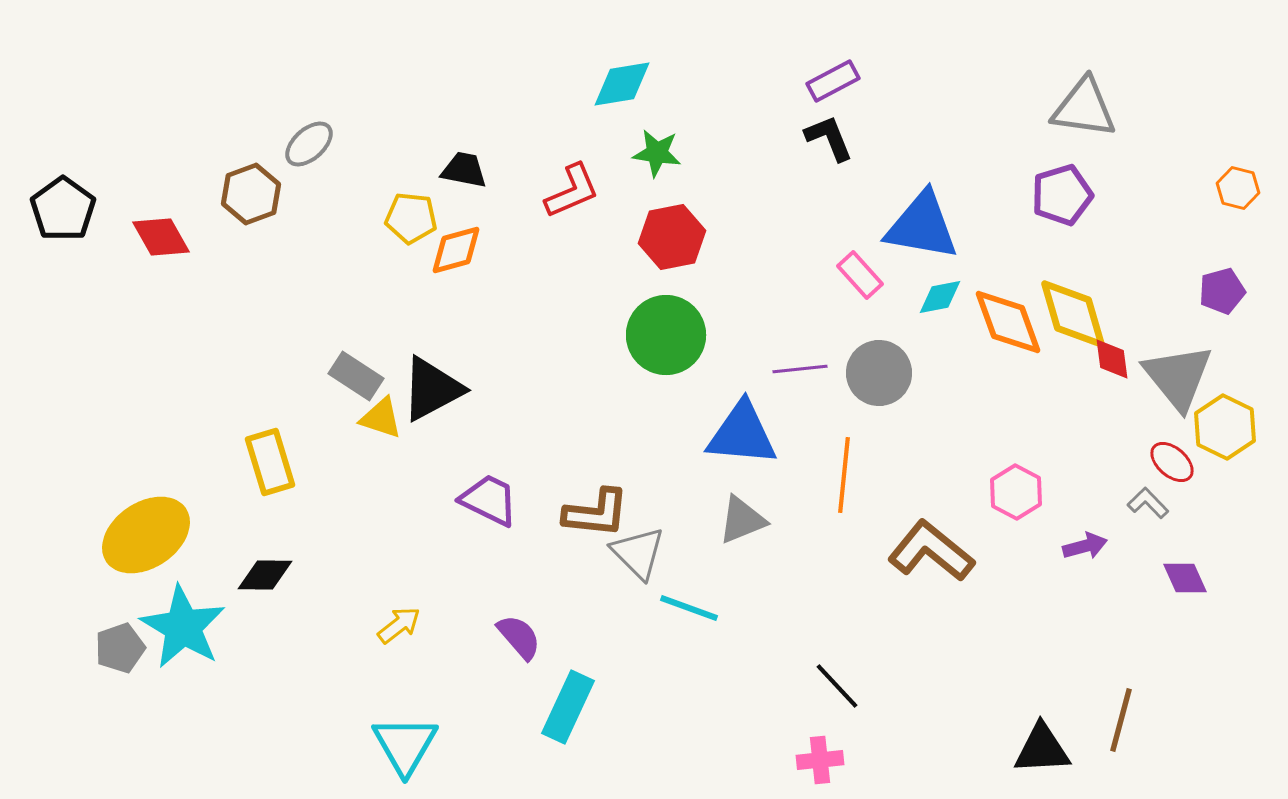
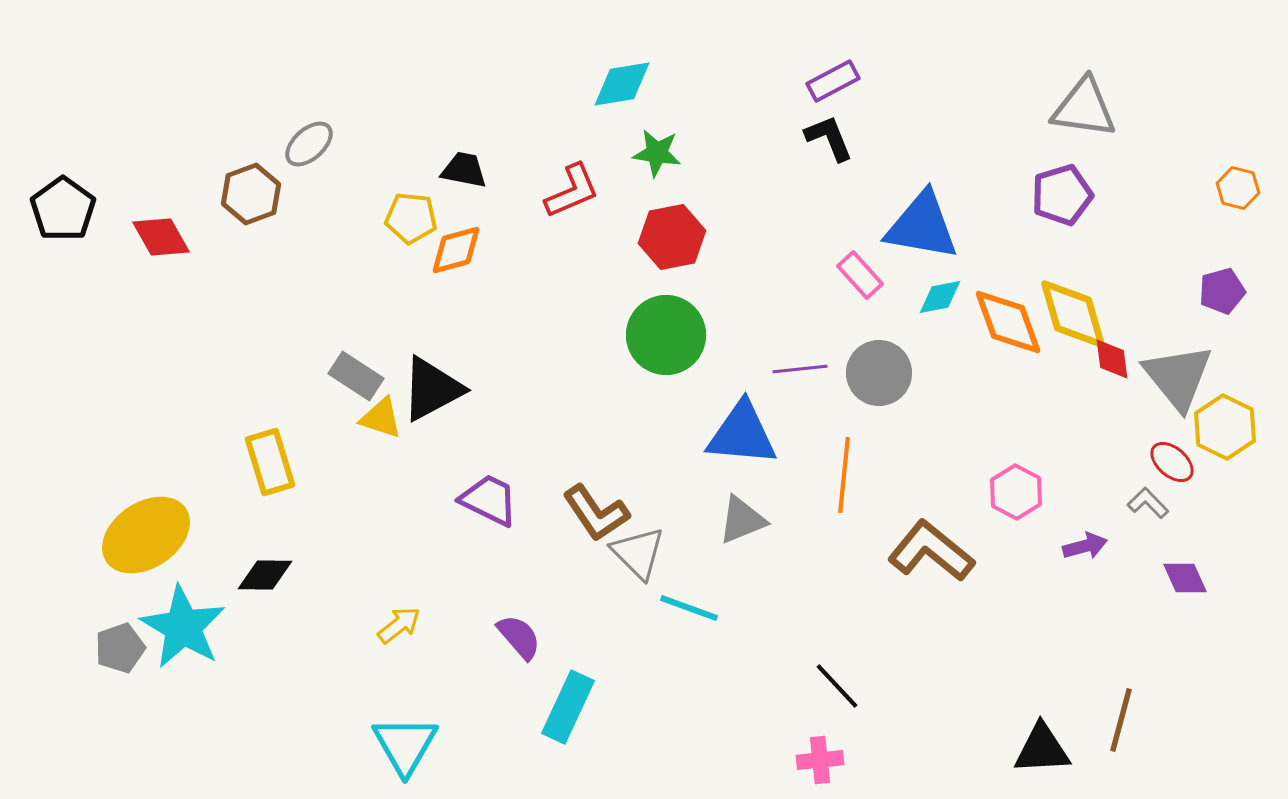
brown L-shape at (596, 513): rotated 50 degrees clockwise
